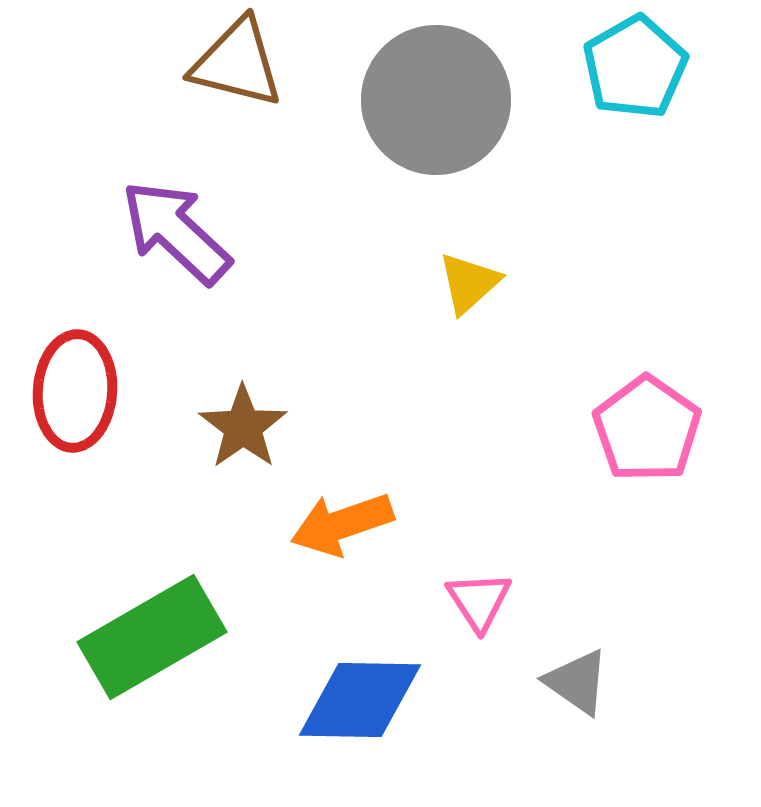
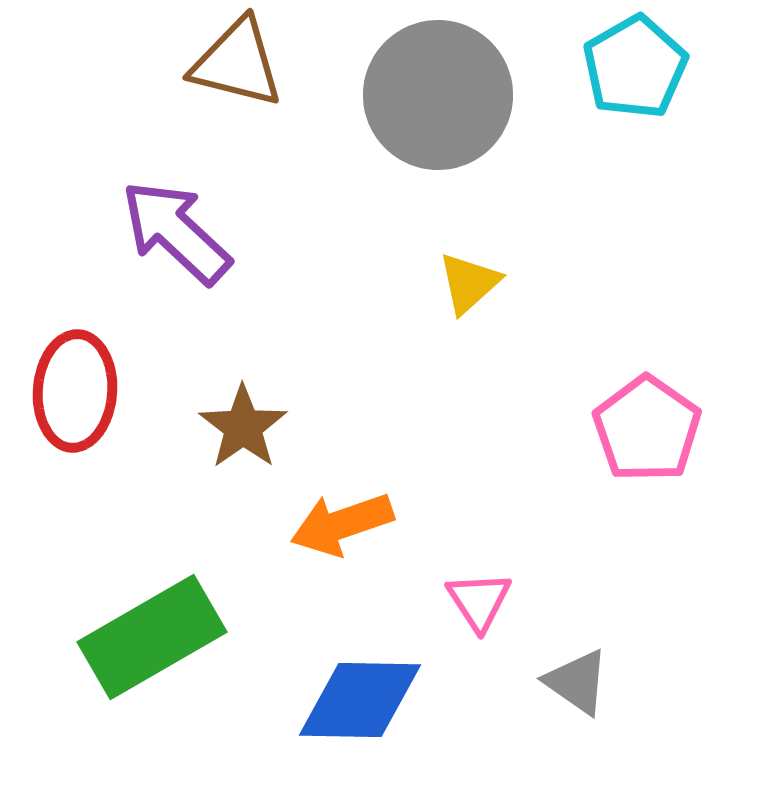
gray circle: moved 2 px right, 5 px up
